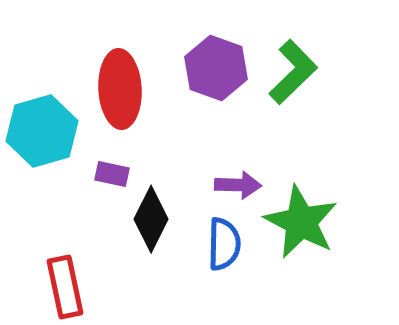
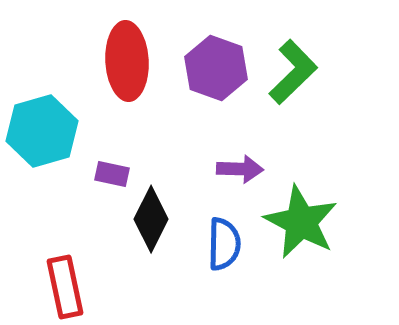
red ellipse: moved 7 px right, 28 px up
purple arrow: moved 2 px right, 16 px up
